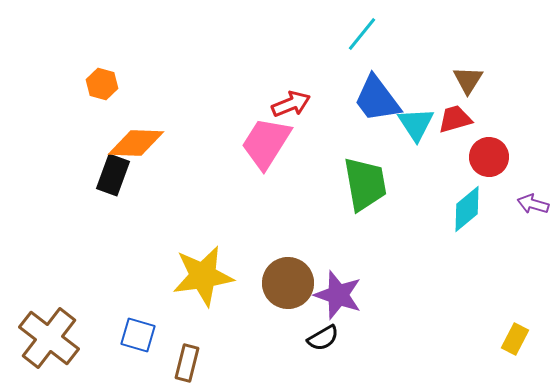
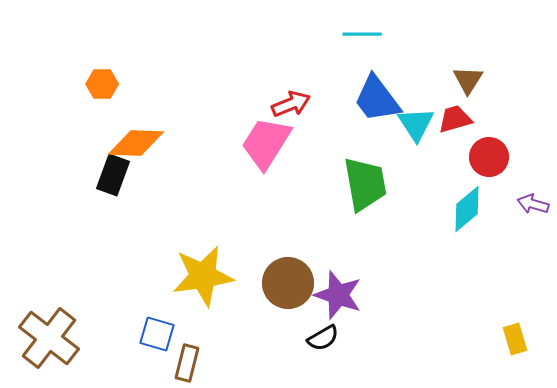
cyan line: rotated 51 degrees clockwise
orange hexagon: rotated 16 degrees counterclockwise
blue square: moved 19 px right, 1 px up
yellow rectangle: rotated 44 degrees counterclockwise
